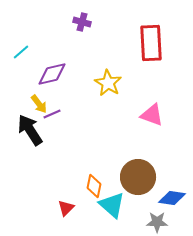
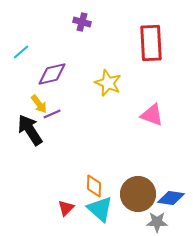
yellow star: rotated 8 degrees counterclockwise
brown circle: moved 17 px down
orange diamond: rotated 10 degrees counterclockwise
blue diamond: moved 1 px left
cyan triangle: moved 12 px left, 4 px down
